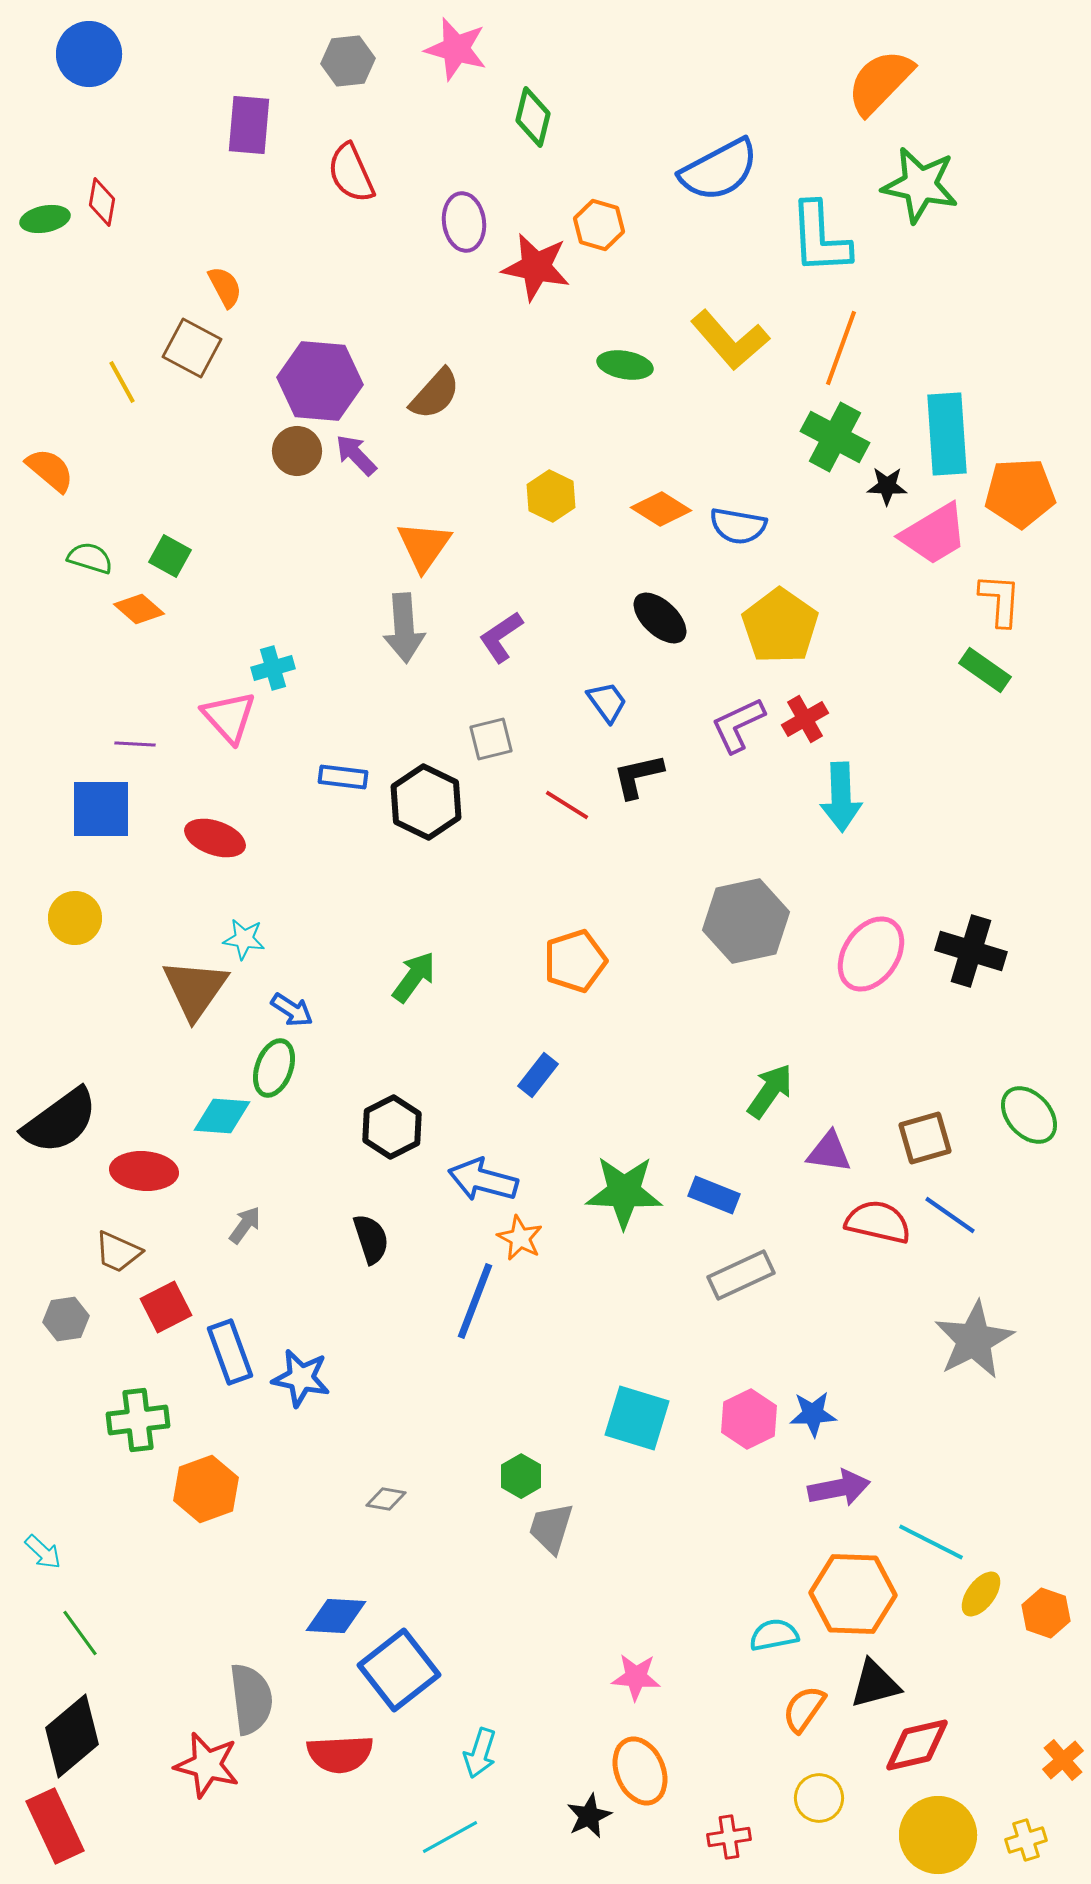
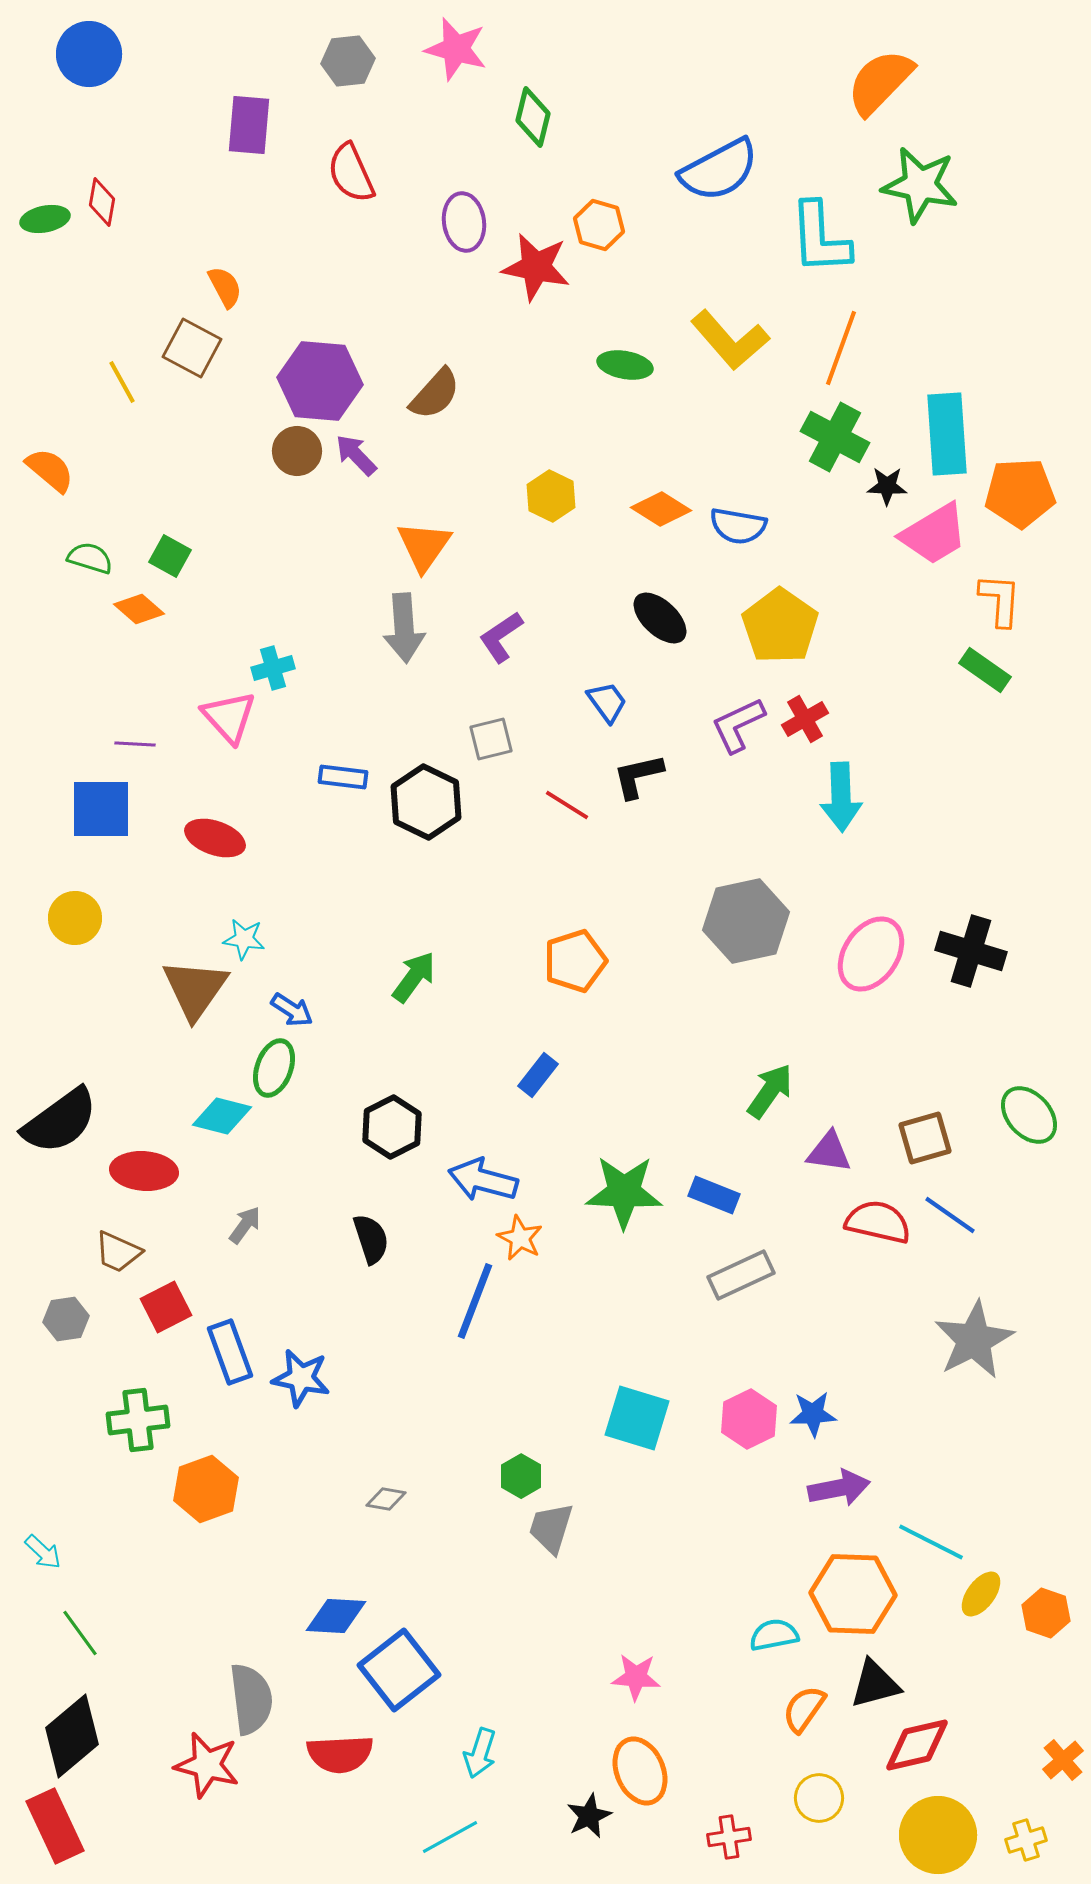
cyan diamond at (222, 1116): rotated 10 degrees clockwise
